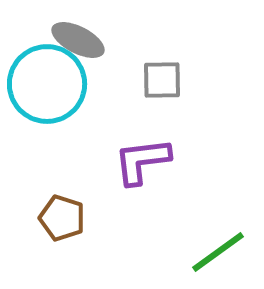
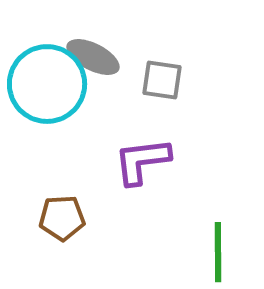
gray ellipse: moved 15 px right, 17 px down
gray square: rotated 9 degrees clockwise
brown pentagon: rotated 21 degrees counterclockwise
green line: rotated 54 degrees counterclockwise
